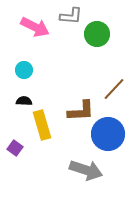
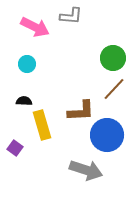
green circle: moved 16 px right, 24 px down
cyan circle: moved 3 px right, 6 px up
blue circle: moved 1 px left, 1 px down
